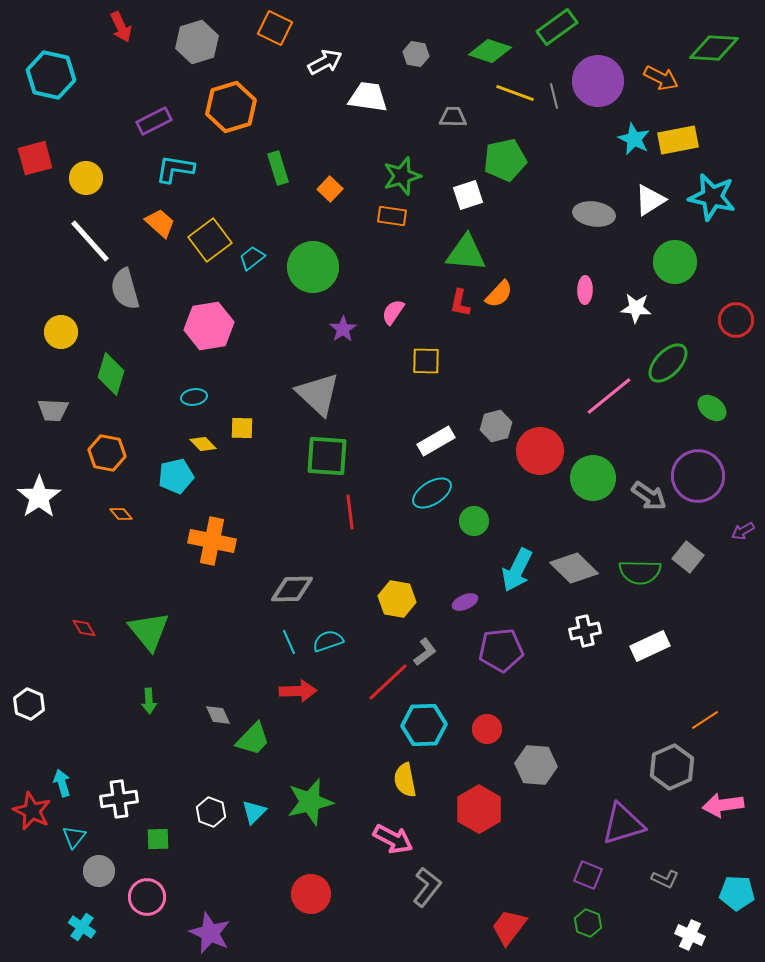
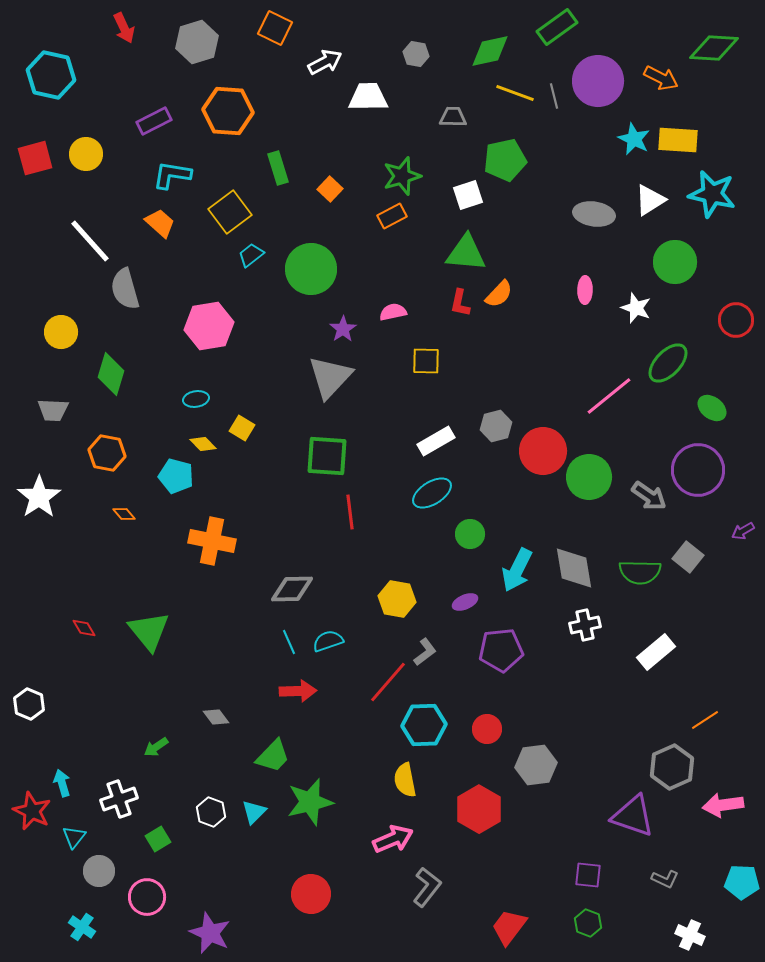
red arrow at (121, 27): moved 3 px right, 1 px down
green diamond at (490, 51): rotated 30 degrees counterclockwise
white trapezoid at (368, 97): rotated 9 degrees counterclockwise
orange hexagon at (231, 107): moved 3 px left, 4 px down; rotated 21 degrees clockwise
yellow rectangle at (678, 140): rotated 15 degrees clockwise
cyan L-shape at (175, 169): moved 3 px left, 6 px down
yellow circle at (86, 178): moved 24 px up
cyan star at (712, 197): moved 3 px up
orange rectangle at (392, 216): rotated 36 degrees counterclockwise
yellow square at (210, 240): moved 20 px right, 28 px up
cyan trapezoid at (252, 258): moved 1 px left, 3 px up
green circle at (313, 267): moved 2 px left, 2 px down
white star at (636, 308): rotated 16 degrees clockwise
pink semicircle at (393, 312): rotated 44 degrees clockwise
gray triangle at (318, 394): moved 12 px right, 17 px up; rotated 30 degrees clockwise
cyan ellipse at (194, 397): moved 2 px right, 2 px down
yellow square at (242, 428): rotated 30 degrees clockwise
red circle at (540, 451): moved 3 px right
cyan pentagon at (176, 476): rotated 28 degrees clockwise
purple circle at (698, 476): moved 6 px up
green circle at (593, 478): moved 4 px left, 1 px up
orange diamond at (121, 514): moved 3 px right
green circle at (474, 521): moved 4 px left, 13 px down
gray diamond at (574, 568): rotated 36 degrees clockwise
white cross at (585, 631): moved 6 px up
white rectangle at (650, 646): moved 6 px right, 6 px down; rotated 15 degrees counterclockwise
red line at (388, 682): rotated 6 degrees counterclockwise
green arrow at (149, 701): moved 7 px right, 46 px down; rotated 60 degrees clockwise
gray diamond at (218, 715): moved 2 px left, 2 px down; rotated 12 degrees counterclockwise
green trapezoid at (253, 739): moved 20 px right, 17 px down
gray hexagon at (536, 765): rotated 12 degrees counterclockwise
white cross at (119, 799): rotated 12 degrees counterclockwise
purple triangle at (623, 824): moved 10 px right, 8 px up; rotated 36 degrees clockwise
green square at (158, 839): rotated 30 degrees counterclockwise
pink arrow at (393, 839): rotated 51 degrees counterclockwise
purple square at (588, 875): rotated 16 degrees counterclockwise
cyan pentagon at (737, 893): moved 5 px right, 11 px up
